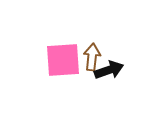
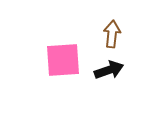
brown arrow: moved 20 px right, 23 px up
